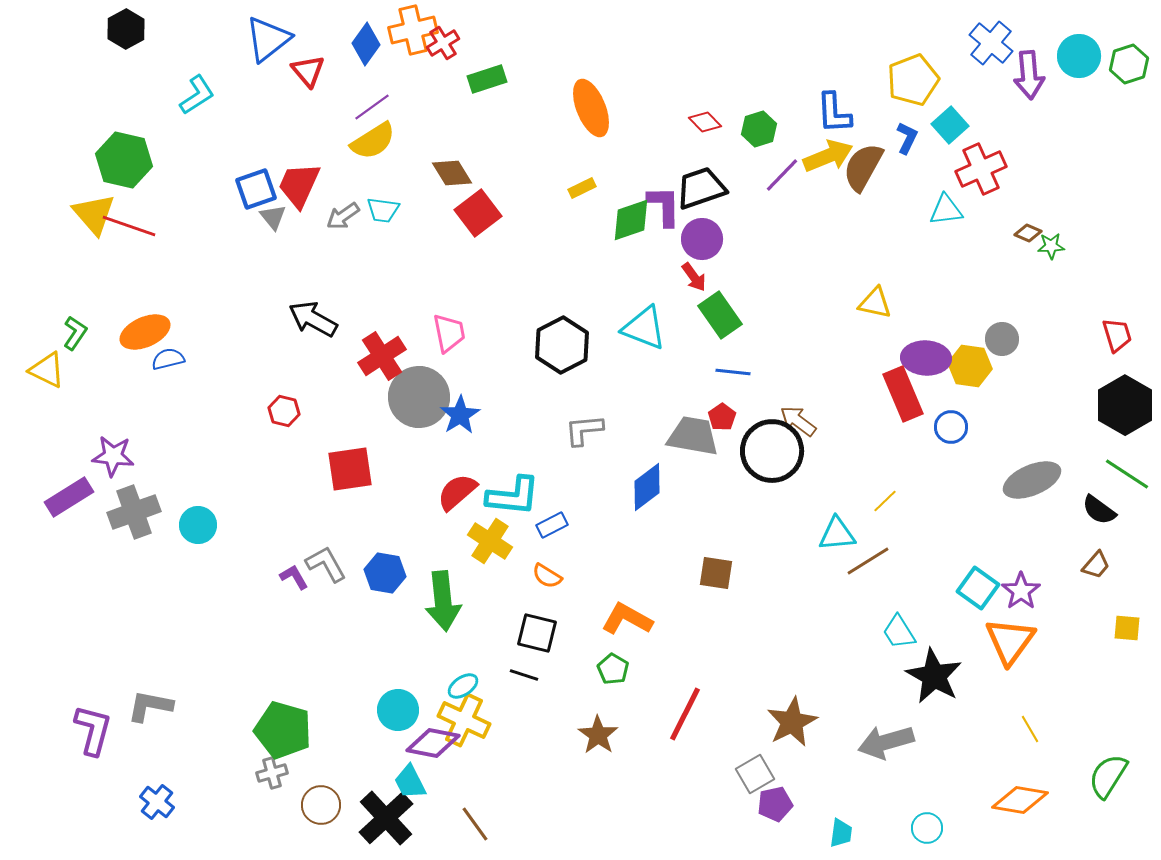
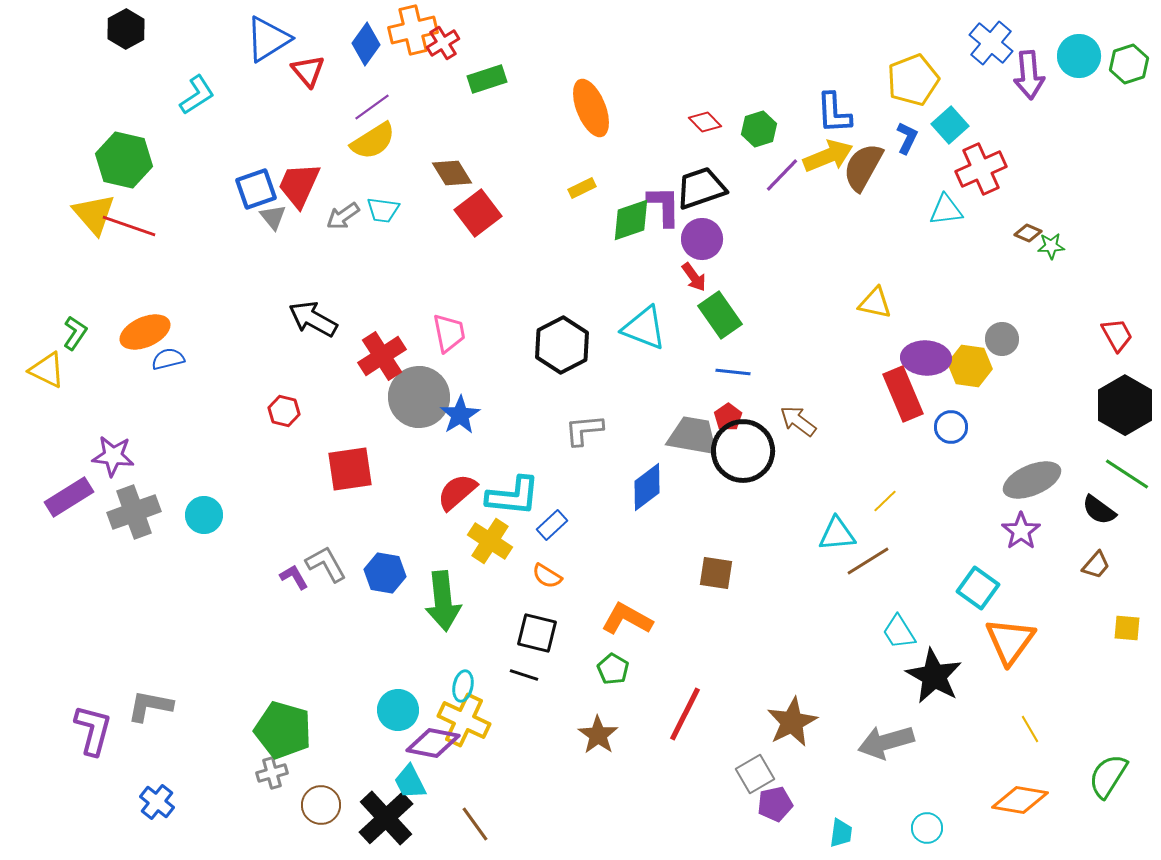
blue triangle at (268, 39): rotated 6 degrees clockwise
red trapezoid at (1117, 335): rotated 12 degrees counterclockwise
red pentagon at (722, 417): moved 6 px right
black circle at (772, 451): moved 29 px left
cyan circle at (198, 525): moved 6 px right, 10 px up
blue rectangle at (552, 525): rotated 16 degrees counterclockwise
purple star at (1021, 591): moved 60 px up
cyan ellipse at (463, 686): rotated 44 degrees counterclockwise
